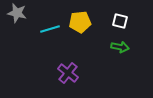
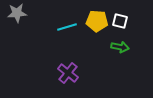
gray star: rotated 18 degrees counterclockwise
yellow pentagon: moved 17 px right, 1 px up; rotated 10 degrees clockwise
cyan line: moved 17 px right, 2 px up
